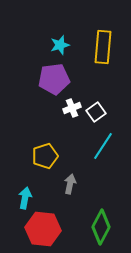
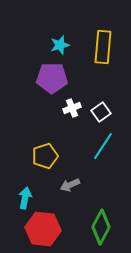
purple pentagon: moved 2 px left, 1 px up; rotated 8 degrees clockwise
white square: moved 5 px right
gray arrow: moved 1 px down; rotated 126 degrees counterclockwise
